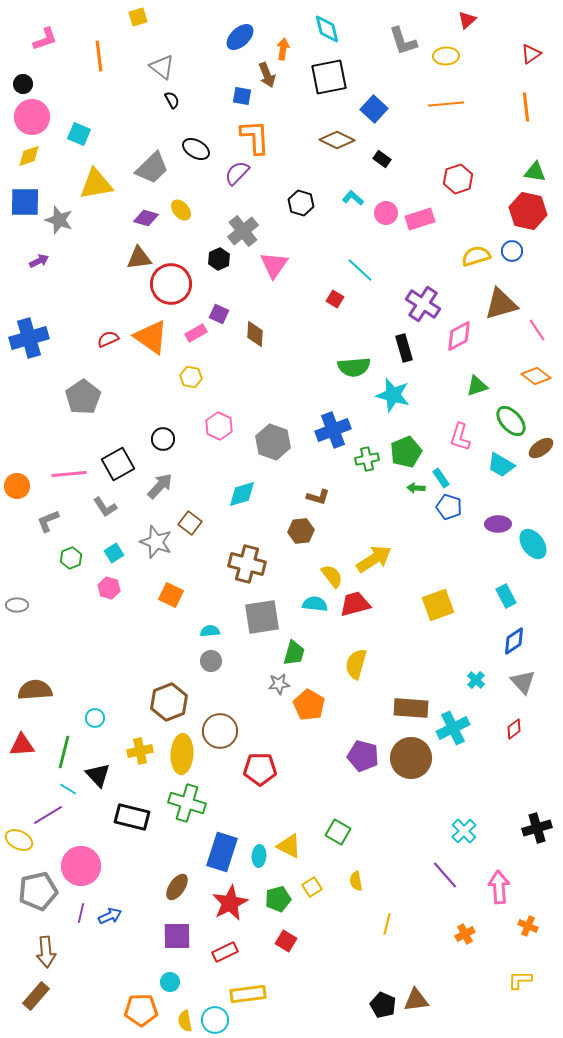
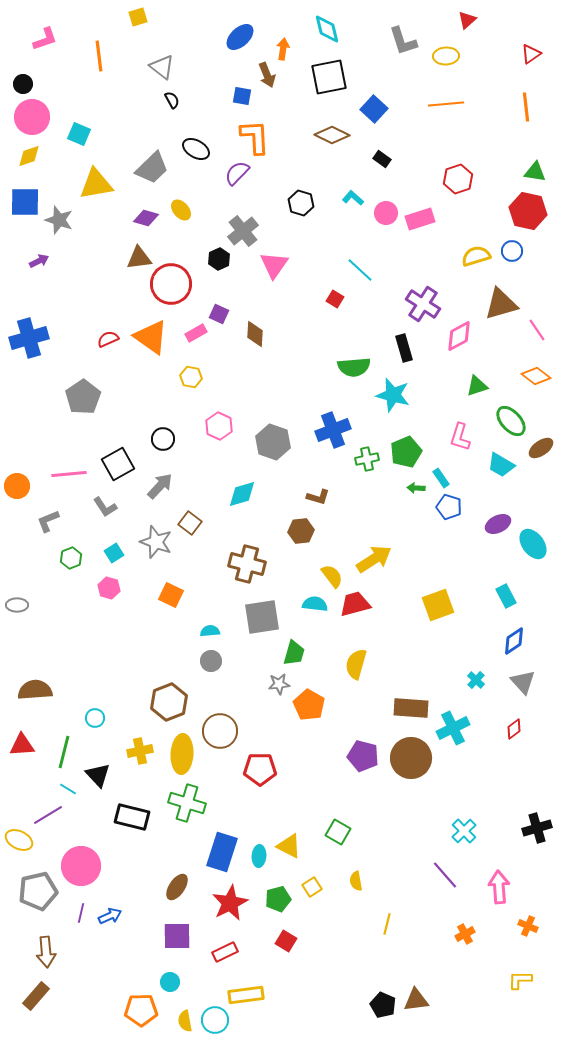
brown diamond at (337, 140): moved 5 px left, 5 px up
purple ellipse at (498, 524): rotated 25 degrees counterclockwise
yellow rectangle at (248, 994): moved 2 px left, 1 px down
